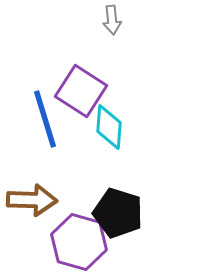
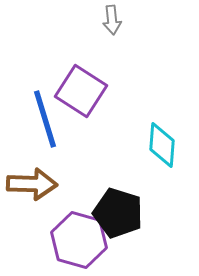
cyan diamond: moved 53 px right, 18 px down
brown arrow: moved 16 px up
purple hexagon: moved 2 px up
